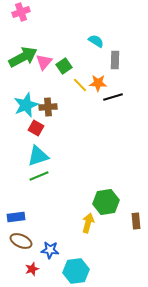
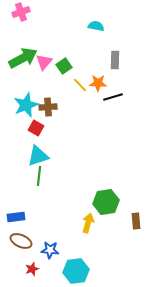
cyan semicircle: moved 15 px up; rotated 21 degrees counterclockwise
green arrow: moved 1 px down
green line: rotated 60 degrees counterclockwise
